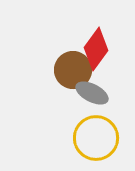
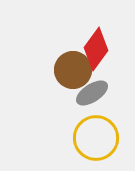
gray ellipse: rotated 60 degrees counterclockwise
